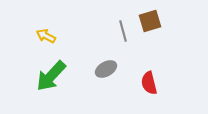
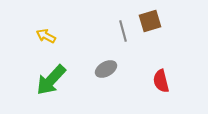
green arrow: moved 4 px down
red semicircle: moved 12 px right, 2 px up
